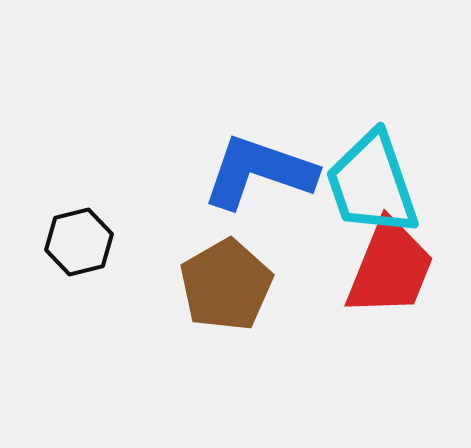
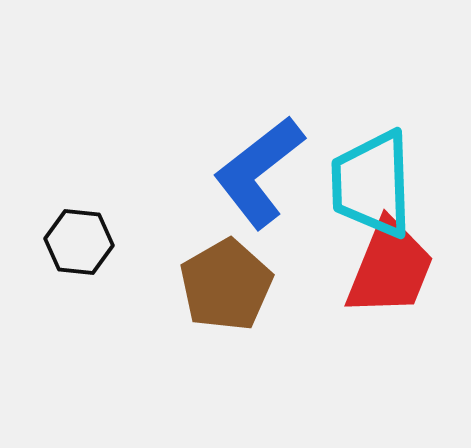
blue L-shape: rotated 57 degrees counterclockwise
cyan trapezoid: rotated 17 degrees clockwise
black hexagon: rotated 20 degrees clockwise
